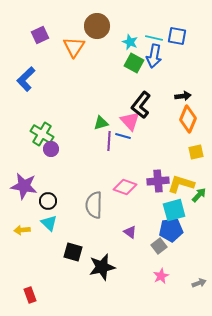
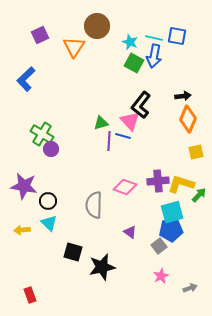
cyan square: moved 2 px left, 2 px down
gray arrow: moved 9 px left, 5 px down
